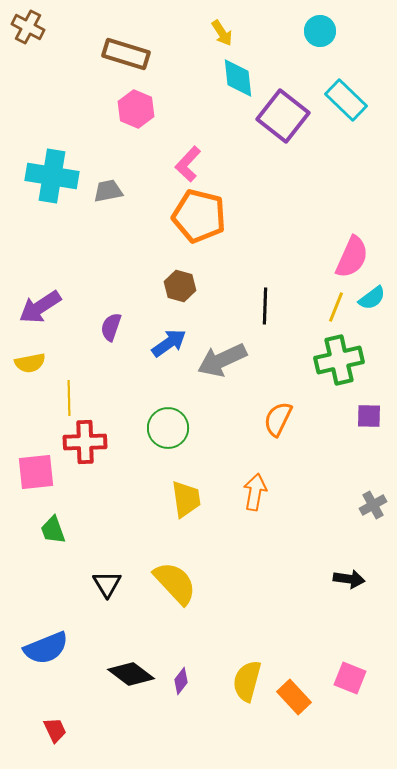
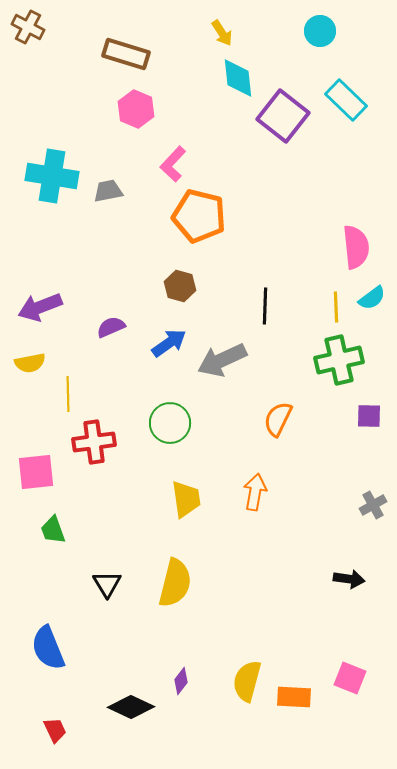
pink L-shape at (188, 164): moved 15 px left
pink semicircle at (352, 257): moved 4 px right, 10 px up; rotated 30 degrees counterclockwise
purple arrow at (40, 307): rotated 12 degrees clockwise
yellow line at (336, 307): rotated 24 degrees counterclockwise
purple semicircle at (111, 327): rotated 48 degrees clockwise
yellow line at (69, 398): moved 1 px left, 4 px up
green circle at (168, 428): moved 2 px right, 5 px up
red cross at (85, 442): moved 9 px right; rotated 6 degrees counterclockwise
yellow semicircle at (175, 583): rotated 57 degrees clockwise
blue semicircle at (46, 648): moved 2 px right; rotated 90 degrees clockwise
black diamond at (131, 674): moved 33 px down; rotated 12 degrees counterclockwise
orange rectangle at (294, 697): rotated 44 degrees counterclockwise
